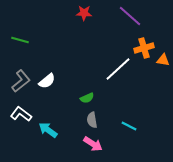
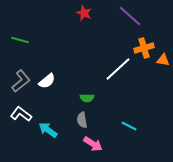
red star: rotated 21 degrees clockwise
green semicircle: rotated 24 degrees clockwise
gray semicircle: moved 10 px left
